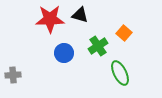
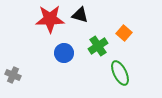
gray cross: rotated 28 degrees clockwise
